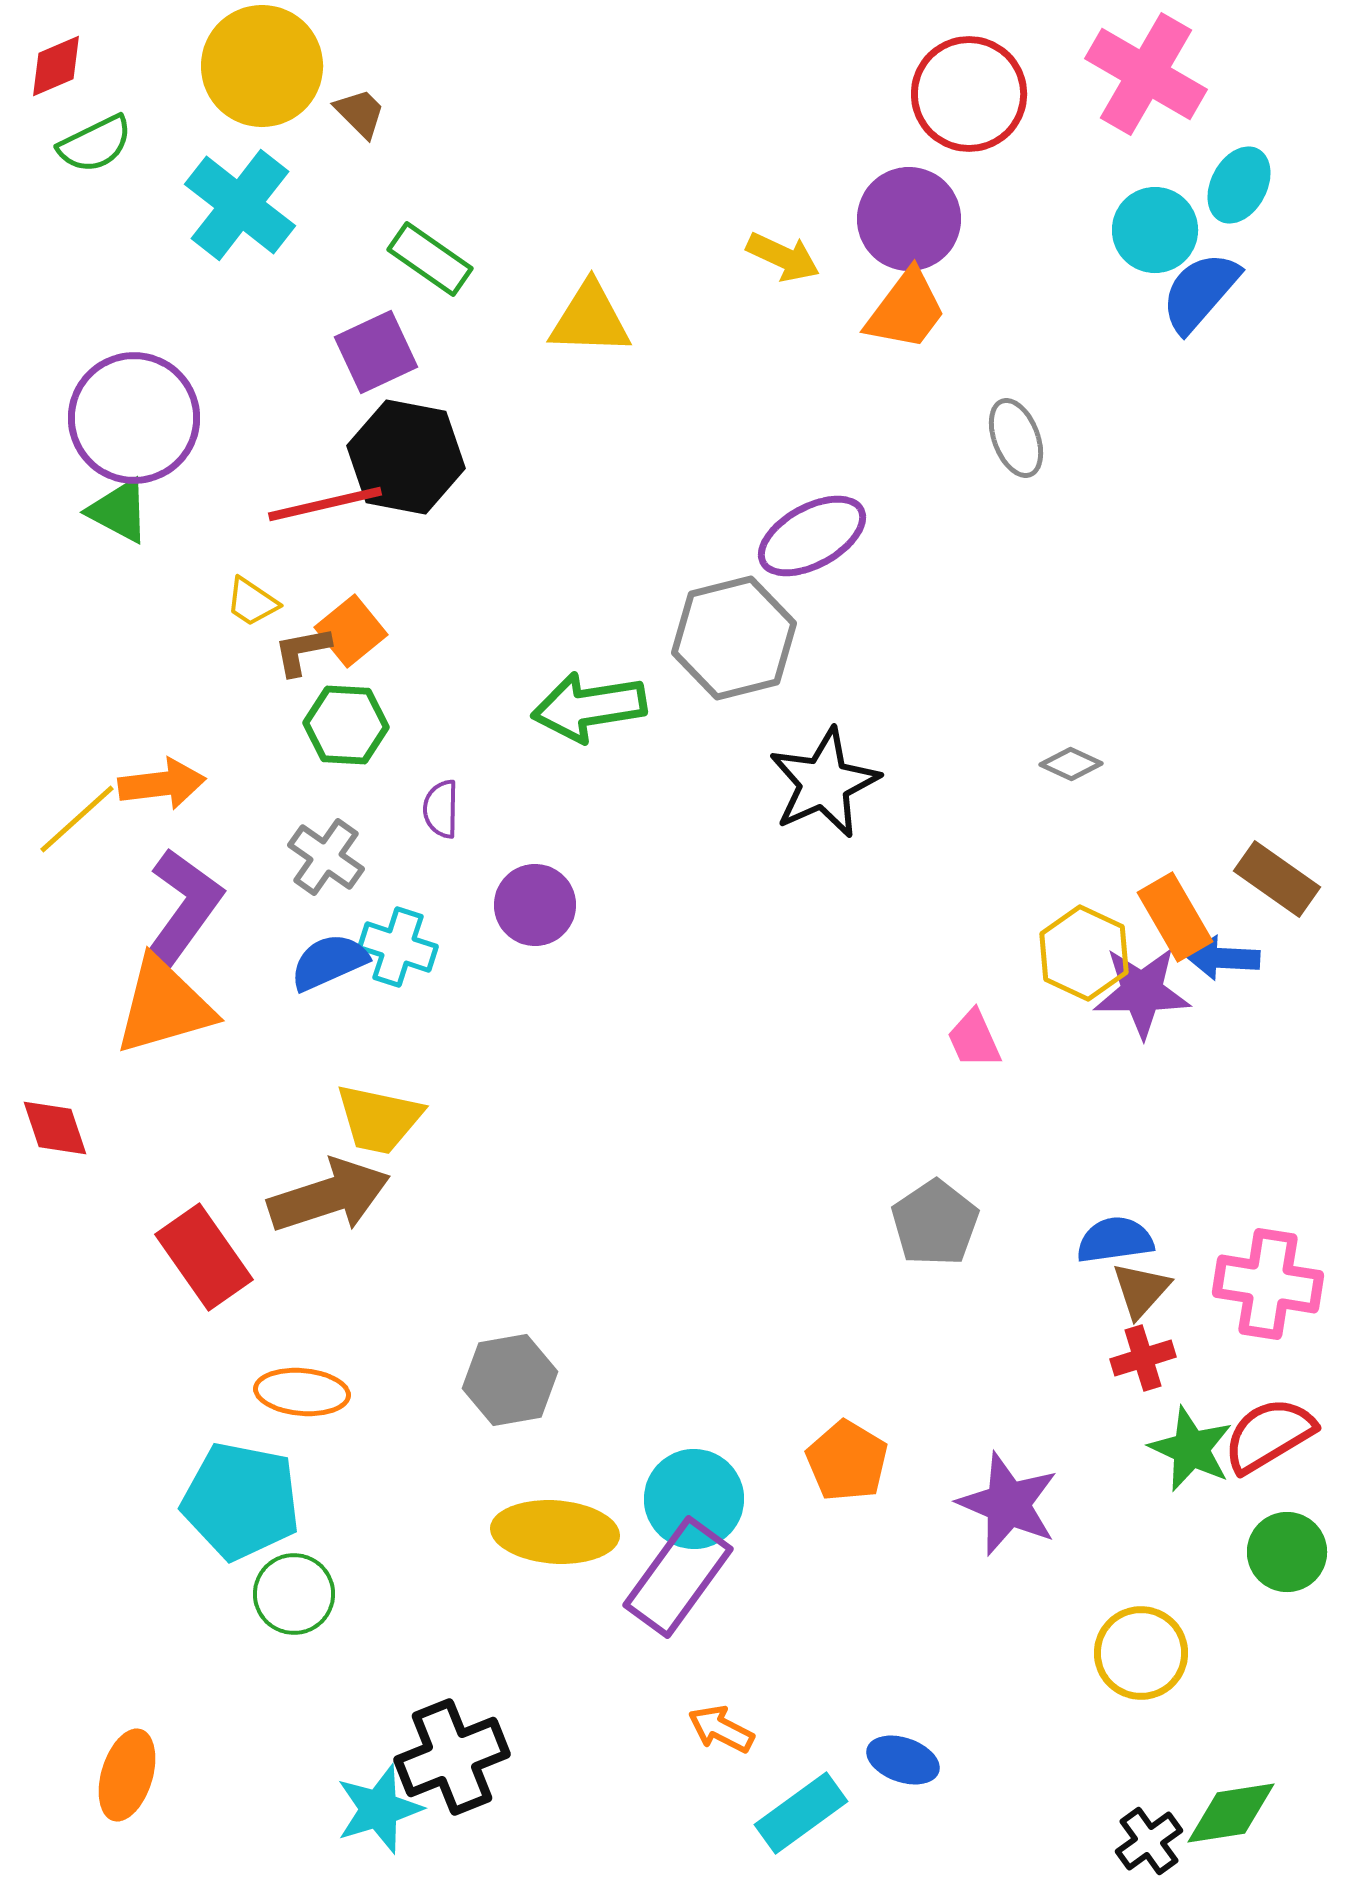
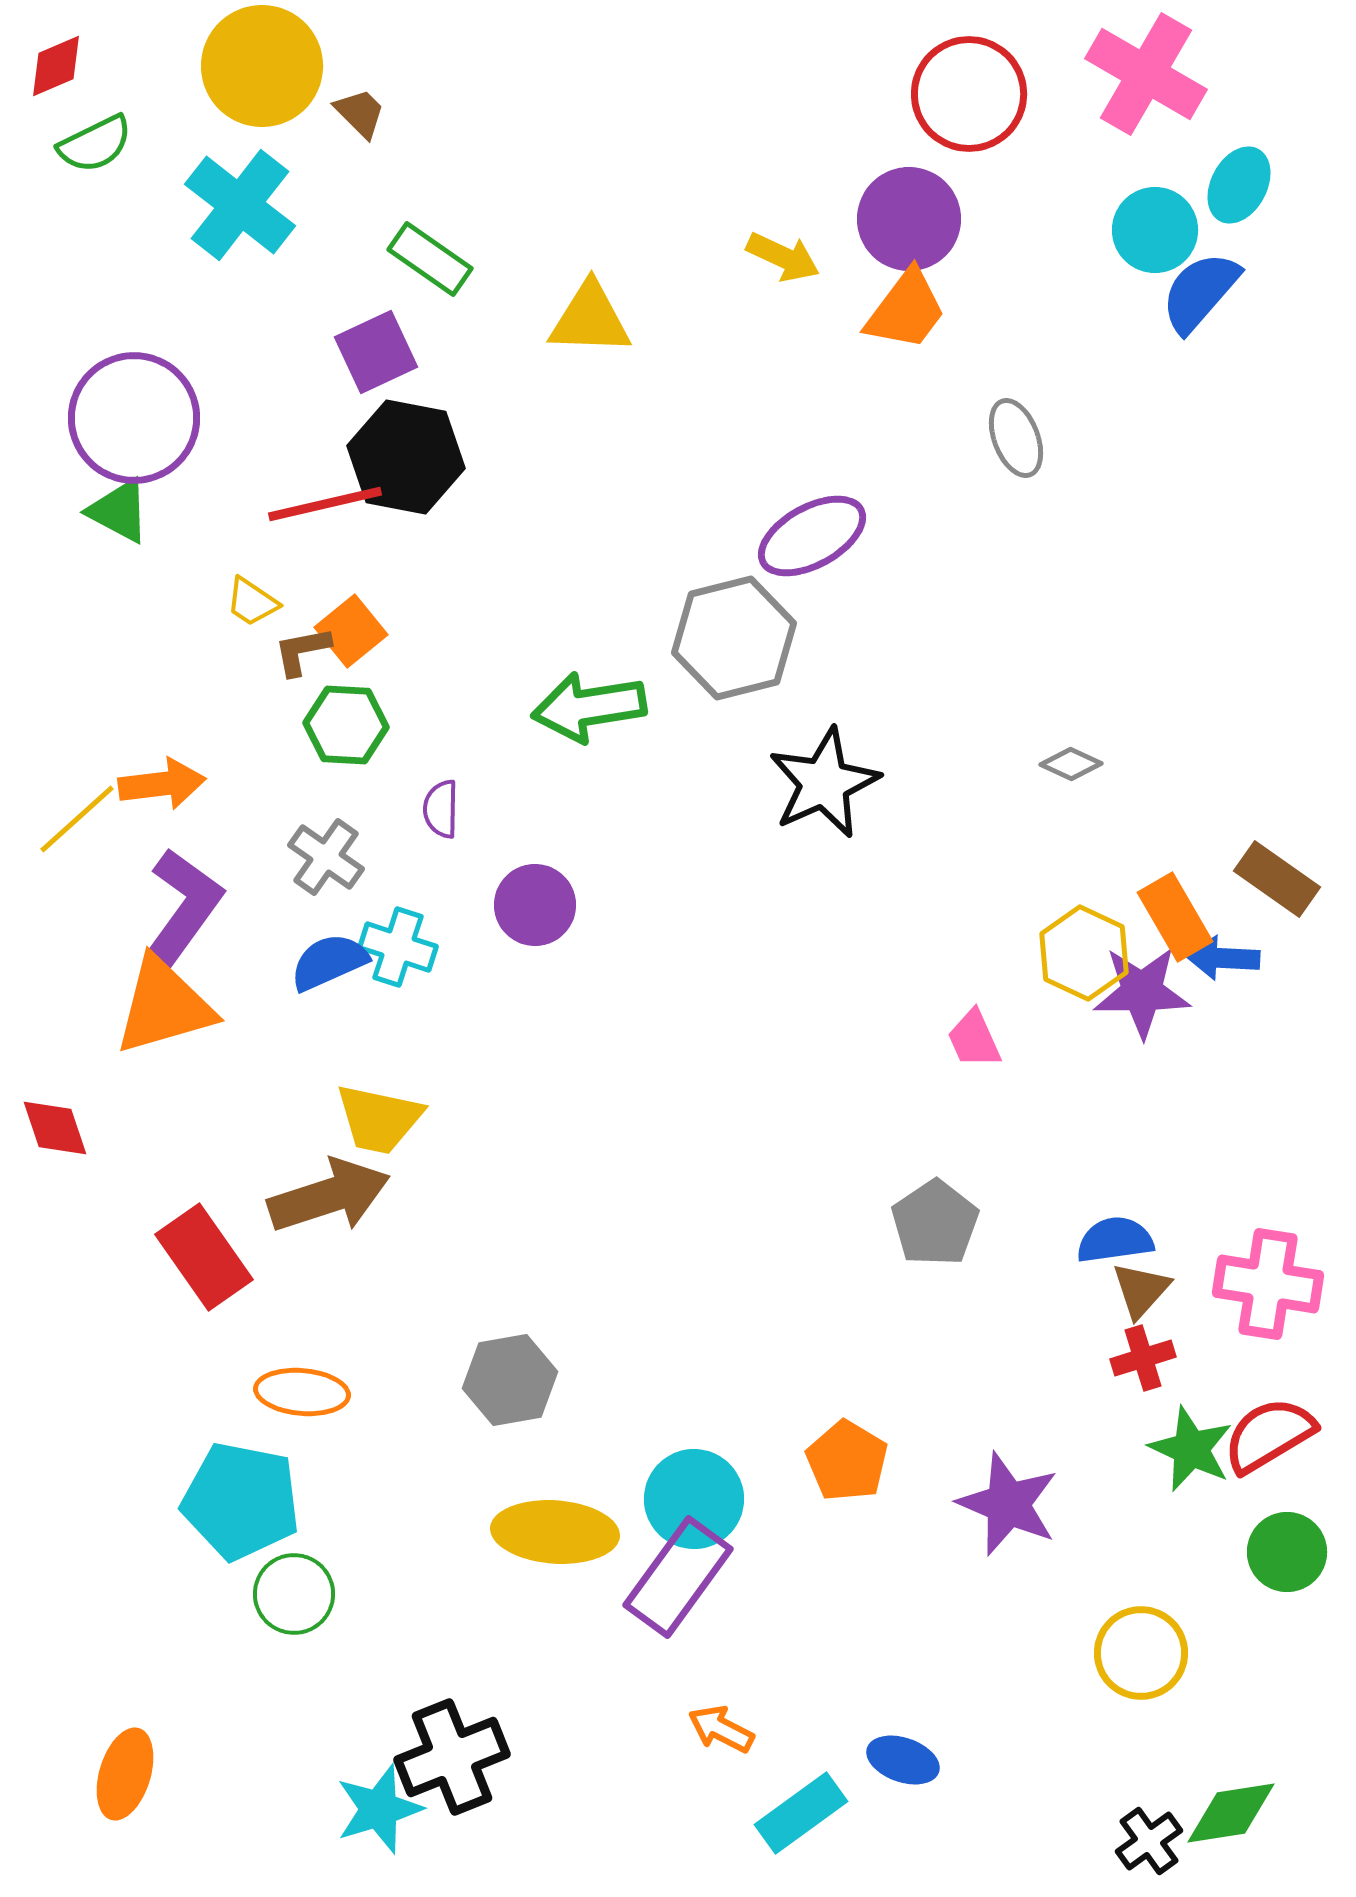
orange ellipse at (127, 1775): moved 2 px left, 1 px up
